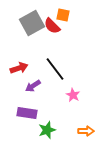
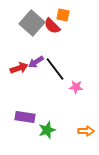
gray square: rotated 20 degrees counterclockwise
purple arrow: moved 3 px right, 24 px up
pink star: moved 3 px right, 8 px up; rotated 24 degrees counterclockwise
purple rectangle: moved 2 px left, 4 px down
